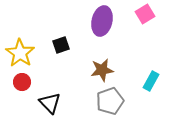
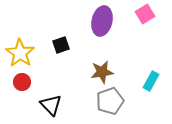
brown star: moved 2 px down
black triangle: moved 1 px right, 2 px down
